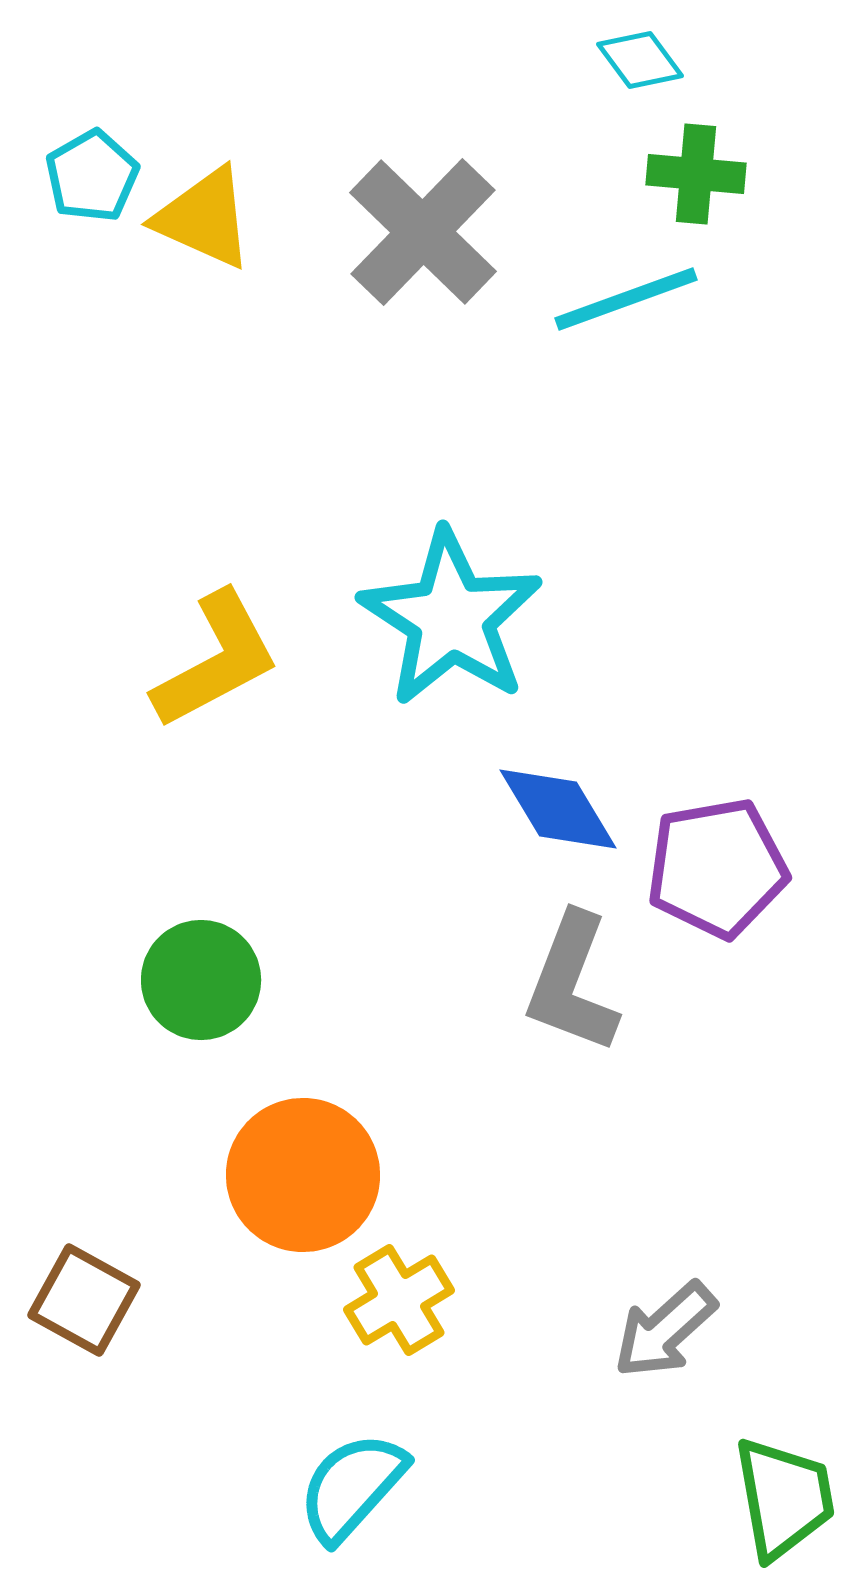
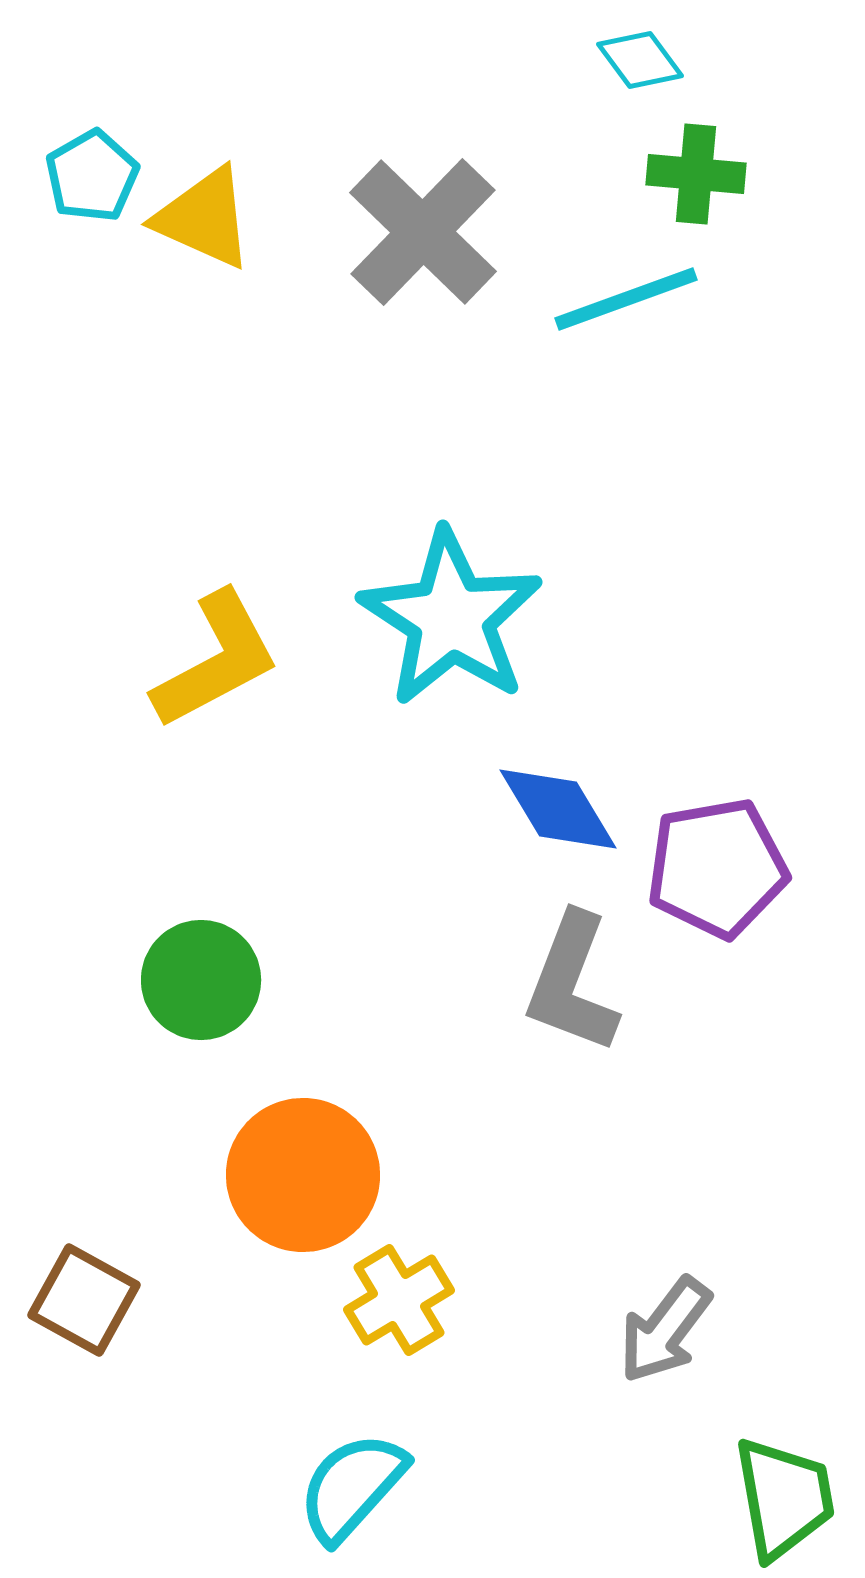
gray arrow: rotated 11 degrees counterclockwise
